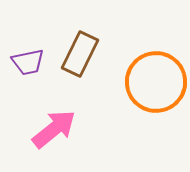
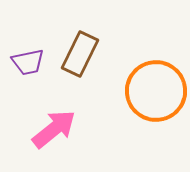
orange circle: moved 9 px down
